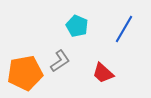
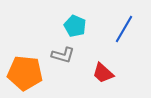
cyan pentagon: moved 2 px left
gray L-shape: moved 3 px right, 6 px up; rotated 50 degrees clockwise
orange pentagon: rotated 16 degrees clockwise
